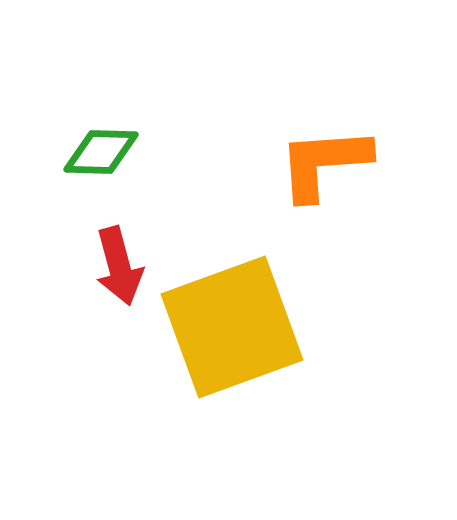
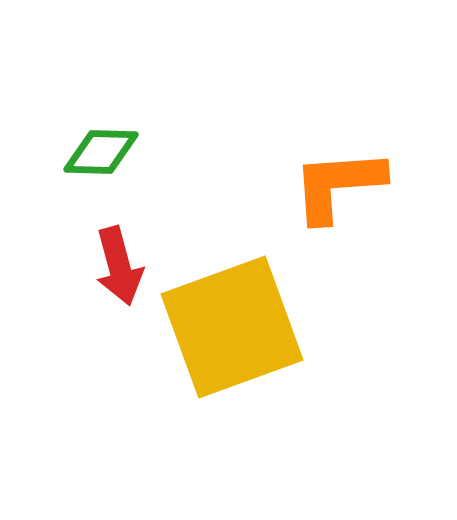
orange L-shape: moved 14 px right, 22 px down
